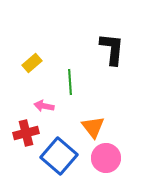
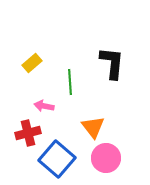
black L-shape: moved 14 px down
red cross: moved 2 px right
blue square: moved 2 px left, 3 px down
